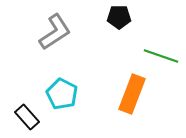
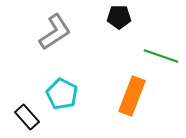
orange rectangle: moved 2 px down
